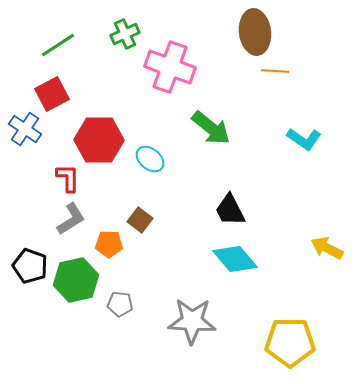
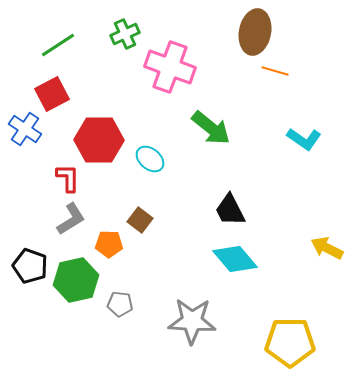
brown ellipse: rotated 18 degrees clockwise
orange line: rotated 12 degrees clockwise
